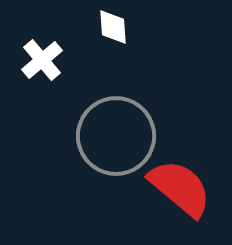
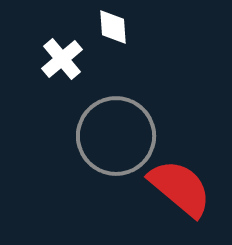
white cross: moved 20 px right, 1 px up
